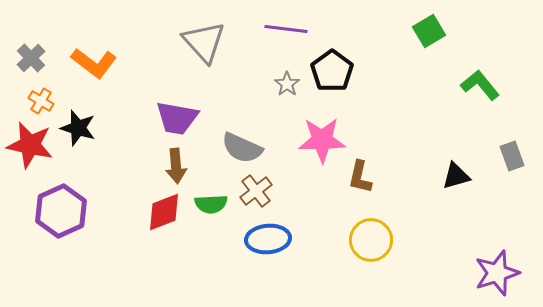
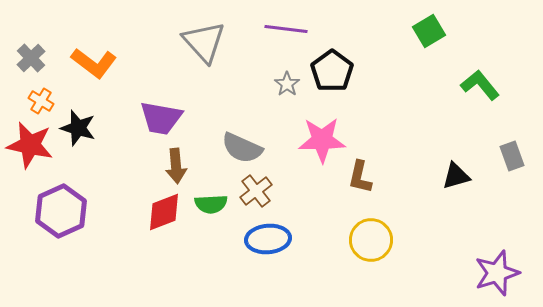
purple trapezoid: moved 16 px left
